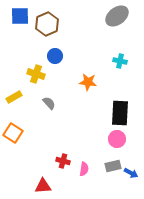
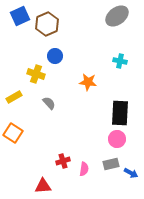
blue square: rotated 24 degrees counterclockwise
red cross: rotated 32 degrees counterclockwise
gray rectangle: moved 2 px left, 2 px up
